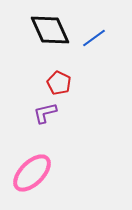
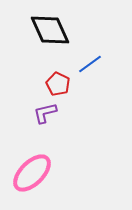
blue line: moved 4 px left, 26 px down
red pentagon: moved 1 px left, 1 px down
